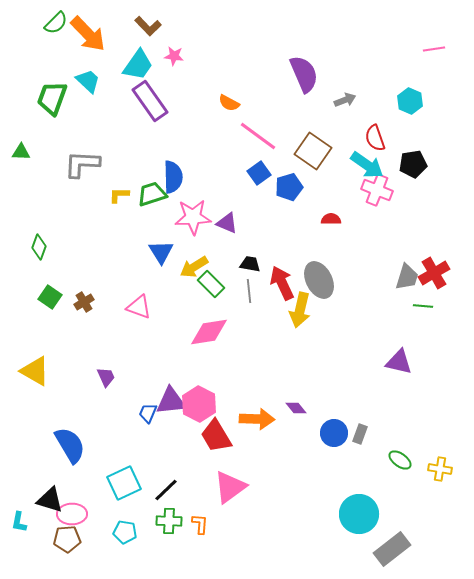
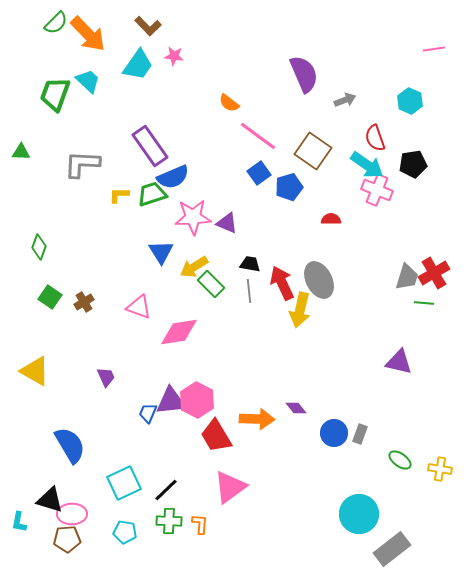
green trapezoid at (52, 98): moved 3 px right, 4 px up
purple rectangle at (150, 101): moved 45 px down
orange semicircle at (229, 103): rotated 10 degrees clockwise
blue semicircle at (173, 177): rotated 68 degrees clockwise
green line at (423, 306): moved 1 px right, 3 px up
pink diamond at (209, 332): moved 30 px left
pink hexagon at (199, 404): moved 2 px left, 4 px up
